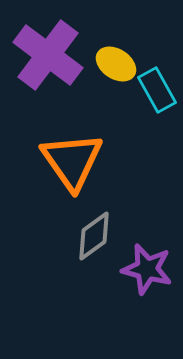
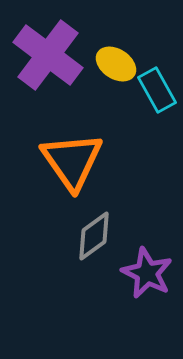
purple star: moved 4 px down; rotated 12 degrees clockwise
